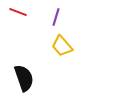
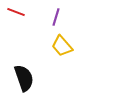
red line: moved 2 px left
